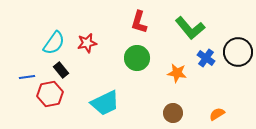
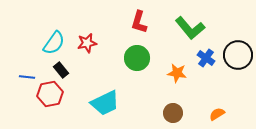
black circle: moved 3 px down
blue line: rotated 14 degrees clockwise
